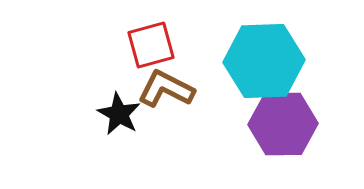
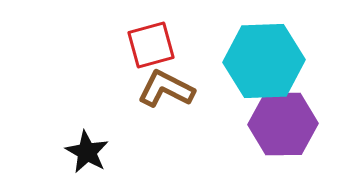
black star: moved 32 px left, 38 px down
